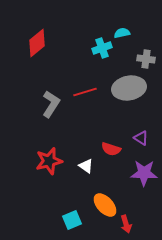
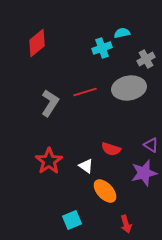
gray cross: rotated 36 degrees counterclockwise
gray L-shape: moved 1 px left, 1 px up
purple triangle: moved 10 px right, 7 px down
red star: rotated 20 degrees counterclockwise
purple star: rotated 16 degrees counterclockwise
orange ellipse: moved 14 px up
